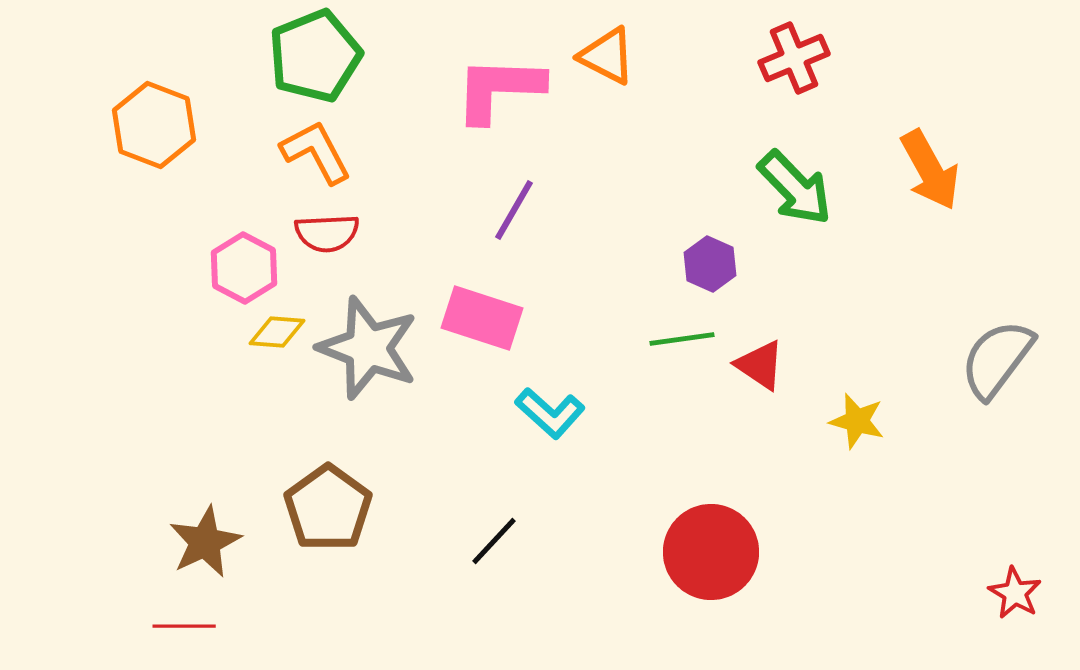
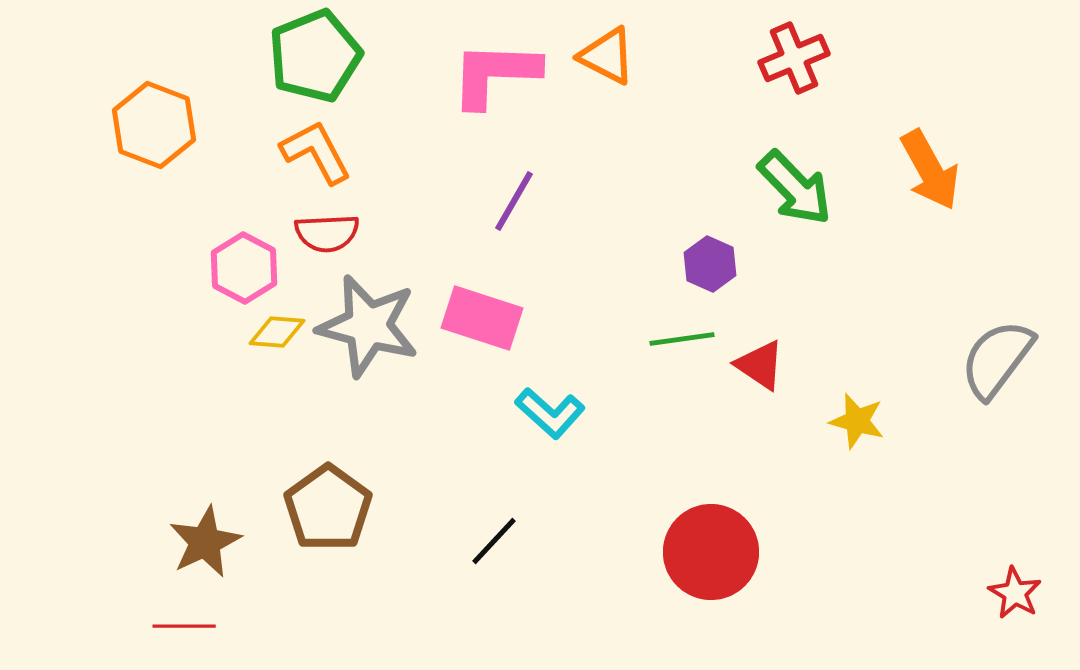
pink L-shape: moved 4 px left, 15 px up
purple line: moved 9 px up
gray star: moved 22 px up; rotated 6 degrees counterclockwise
